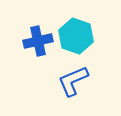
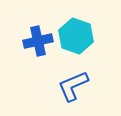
blue L-shape: moved 5 px down
